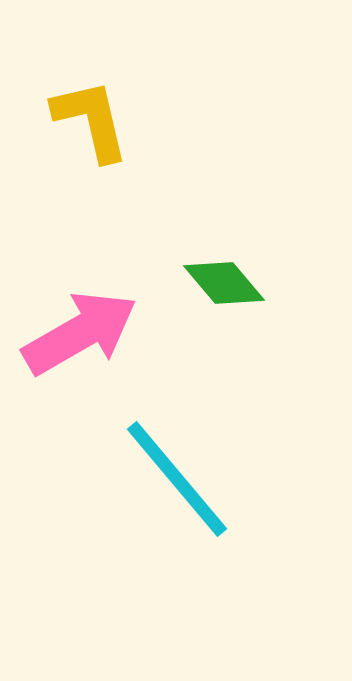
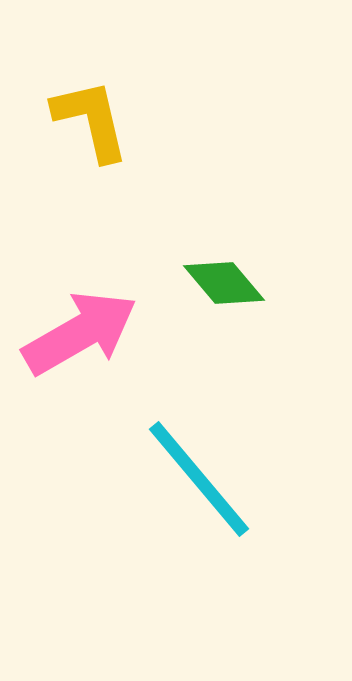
cyan line: moved 22 px right
